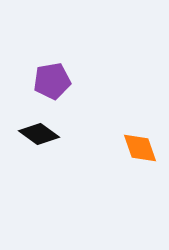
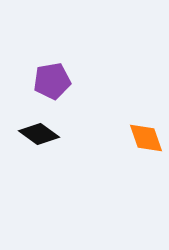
orange diamond: moved 6 px right, 10 px up
